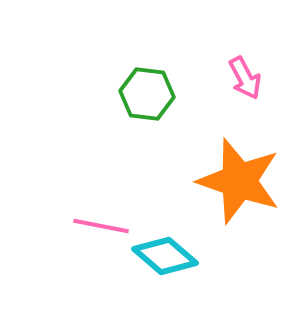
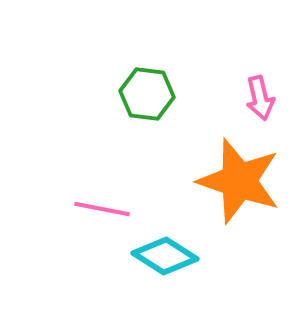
pink arrow: moved 15 px right, 20 px down; rotated 15 degrees clockwise
pink line: moved 1 px right, 17 px up
cyan diamond: rotated 8 degrees counterclockwise
